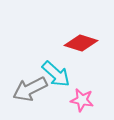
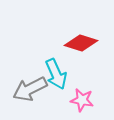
cyan arrow: rotated 24 degrees clockwise
